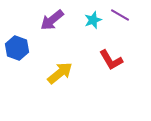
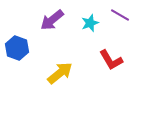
cyan star: moved 3 px left, 3 px down
